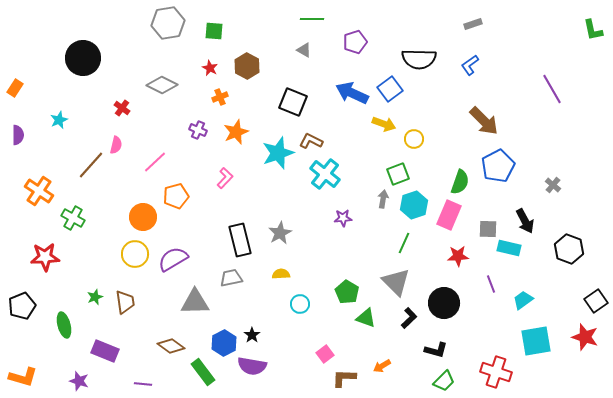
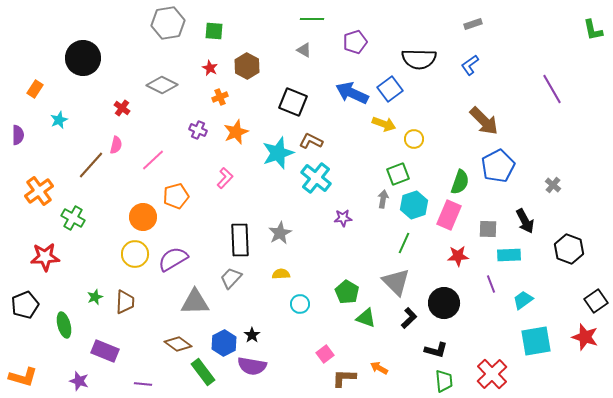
orange rectangle at (15, 88): moved 20 px right, 1 px down
pink line at (155, 162): moved 2 px left, 2 px up
cyan cross at (325, 174): moved 9 px left, 4 px down
orange cross at (39, 191): rotated 20 degrees clockwise
black rectangle at (240, 240): rotated 12 degrees clockwise
cyan rectangle at (509, 248): moved 7 px down; rotated 15 degrees counterclockwise
gray trapezoid at (231, 278): rotated 35 degrees counterclockwise
brown trapezoid at (125, 302): rotated 10 degrees clockwise
black pentagon at (22, 306): moved 3 px right, 1 px up
brown diamond at (171, 346): moved 7 px right, 2 px up
orange arrow at (382, 366): moved 3 px left, 2 px down; rotated 60 degrees clockwise
red cross at (496, 372): moved 4 px left, 2 px down; rotated 28 degrees clockwise
green trapezoid at (444, 381): rotated 50 degrees counterclockwise
